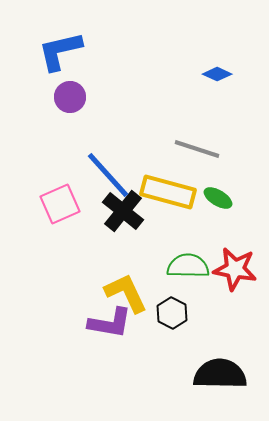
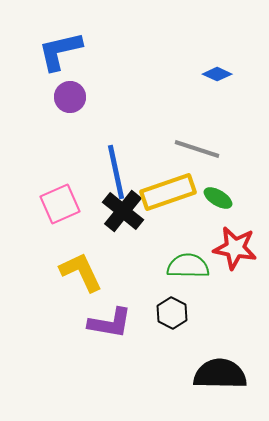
blue line: moved 8 px right, 3 px up; rotated 30 degrees clockwise
yellow rectangle: rotated 34 degrees counterclockwise
red star: moved 21 px up
yellow L-shape: moved 45 px left, 21 px up
